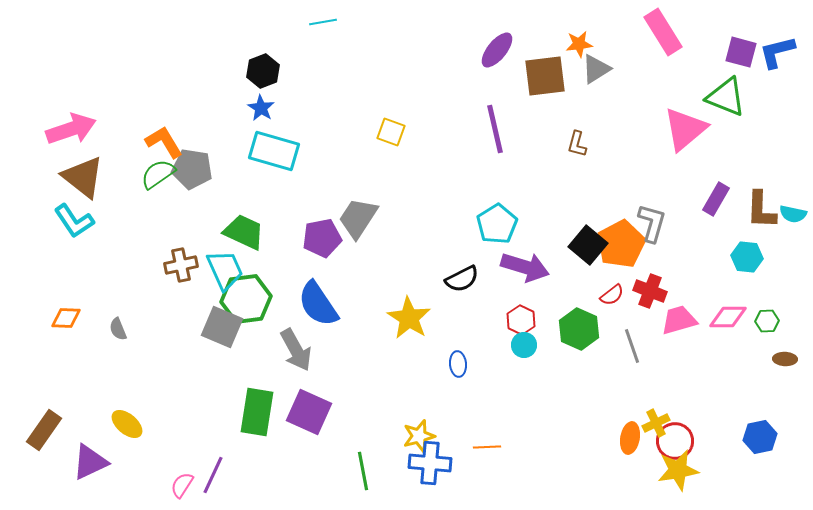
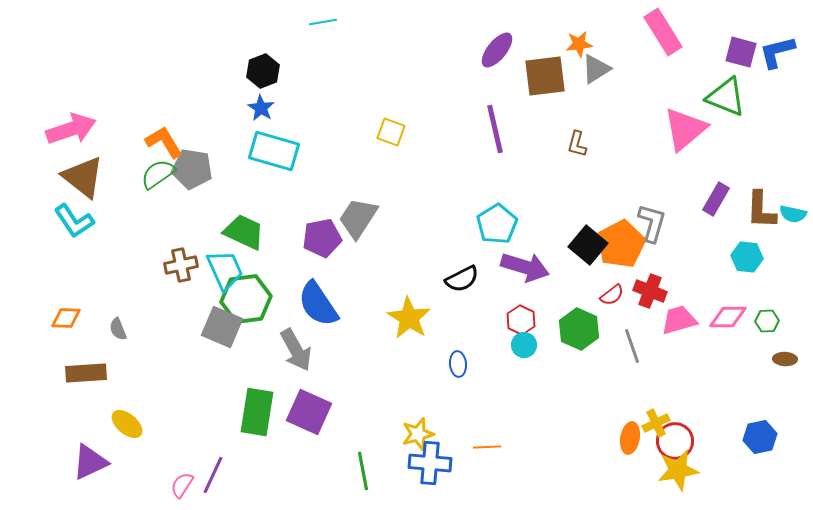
brown rectangle at (44, 430): moved 42 px right, 57 px up; rotated 51 degrees clockwise
yellow star at (419, 436): moved 1 px left, 2 px up
